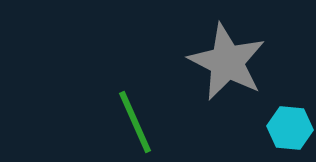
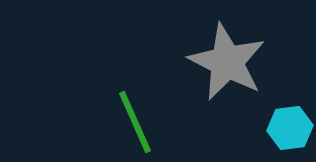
cyan hexagon: rotated 12 degrees counterclockwise
